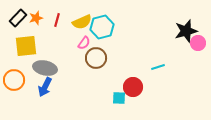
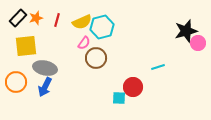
orange circle: moved 2 px right, 2 px down
